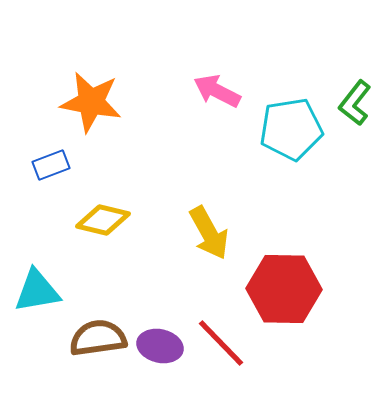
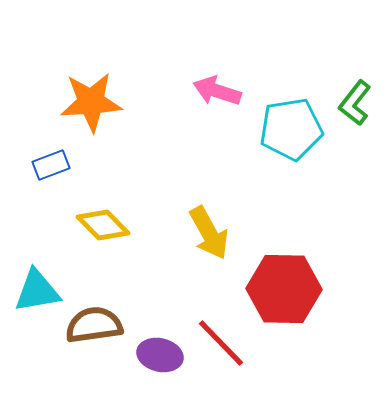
pink arrow: rotated 9 degrees counterclockwise
orange star: rotated 14 degrees counterclockwise
yellow diamond: moved 5 px down; rotated 32 degrees clockwise
brown semicircle: moved 4 px left, 13 px up
purple ellipse: moved 9 px down
